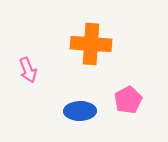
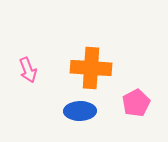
orange cross: moved 24 px down
pink pentagon: moved 8 px right, 3 px down
